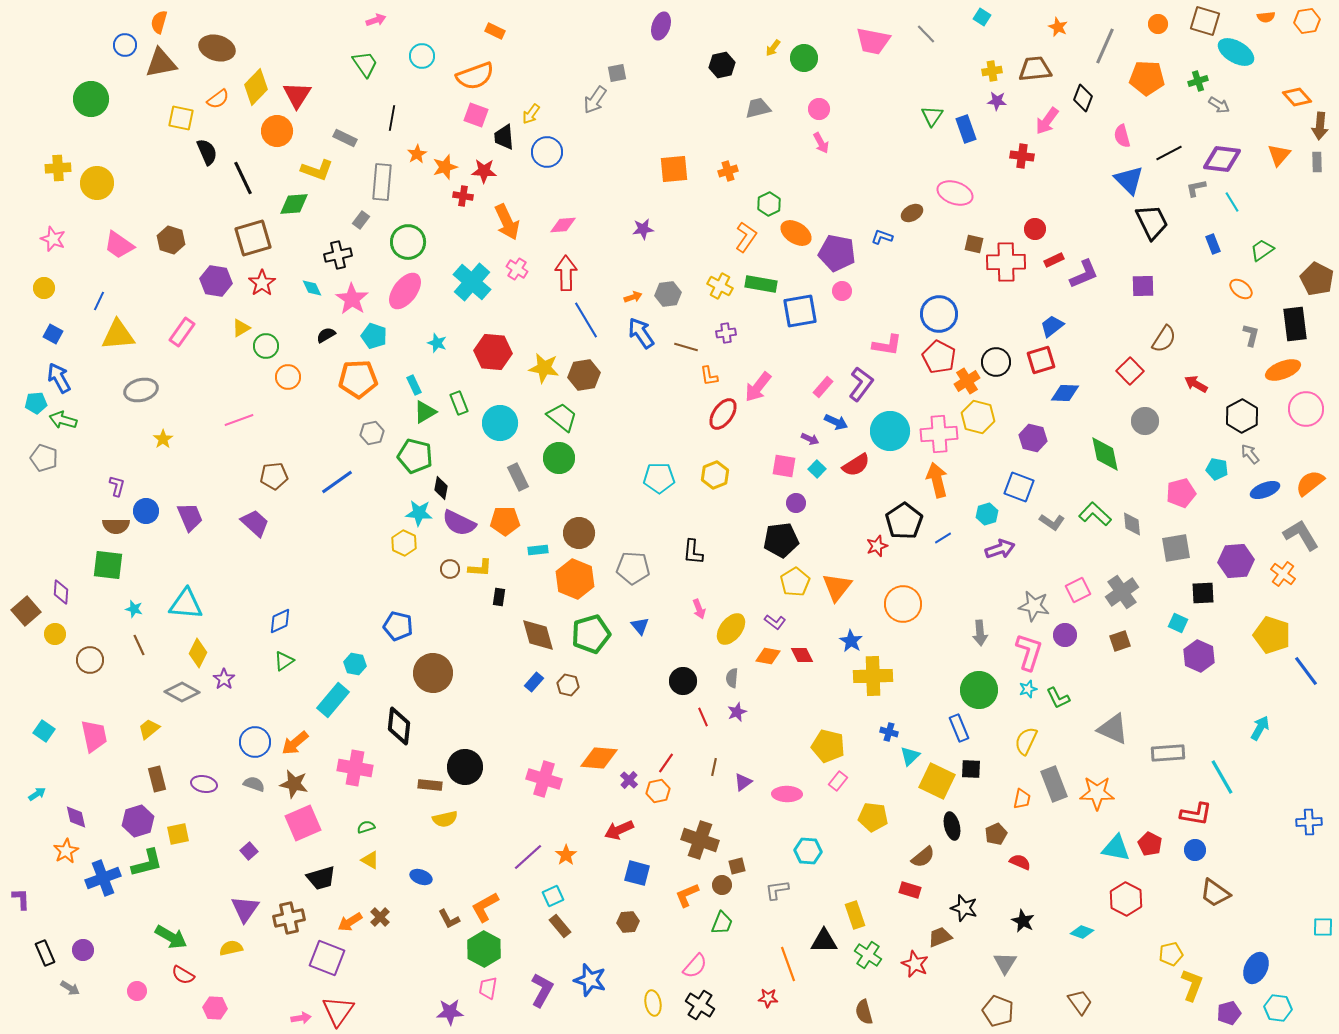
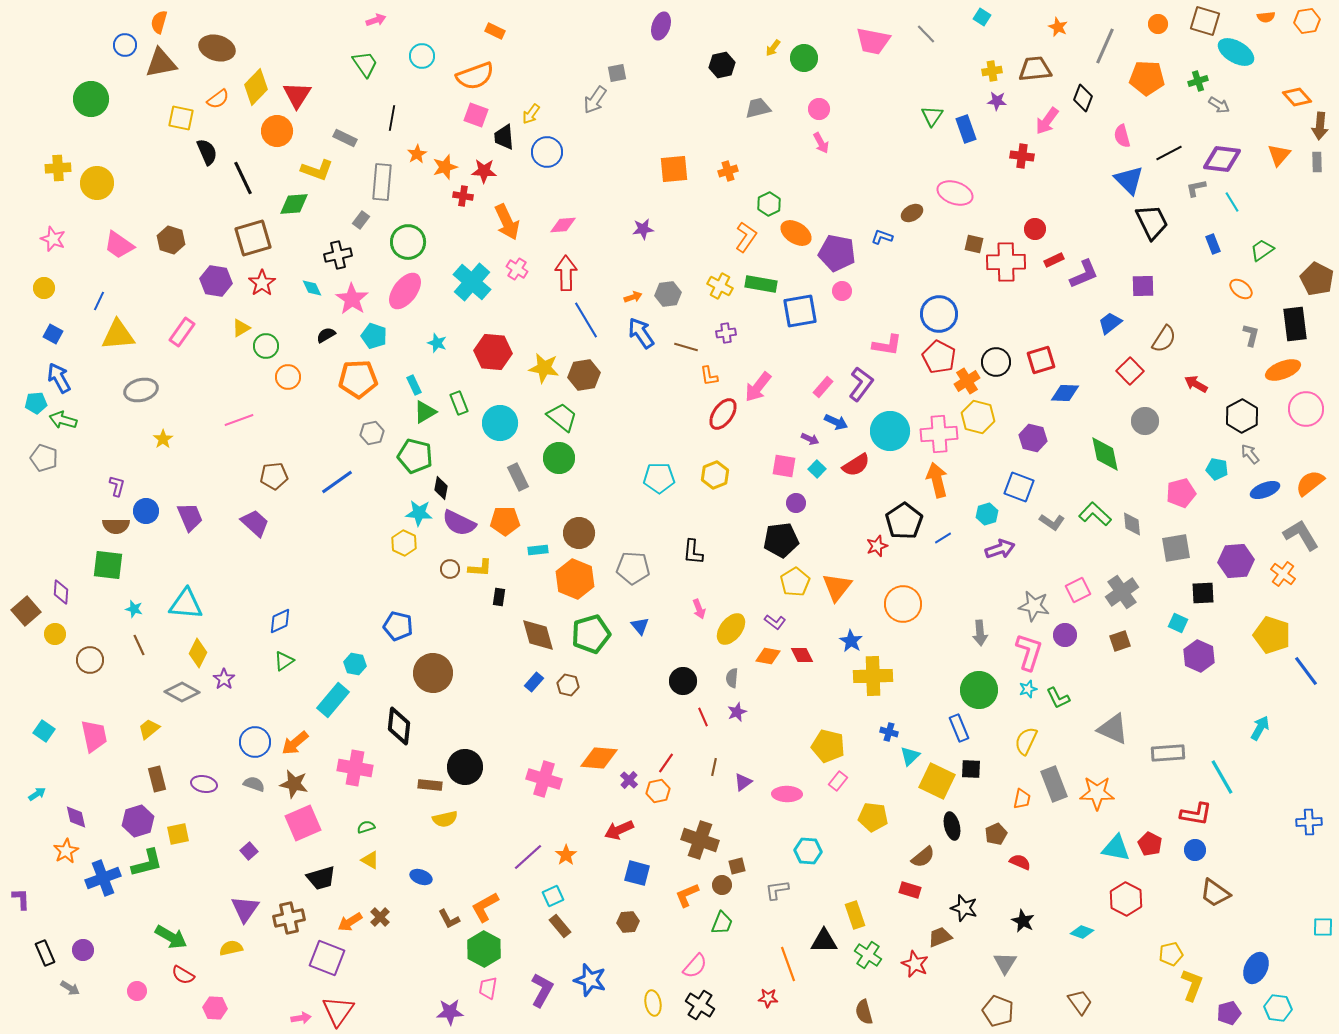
blue trapezoid at (1052, 326): moved 58 px right, 3 px up
